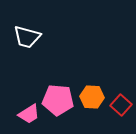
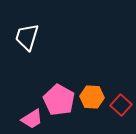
white trapezoid: rotated 92 degrees clockwise
pink pentagon: moved 1 px right; rotated 24 degrees clockwise
pink trapezoid: moved 3 px right, 5 px down
